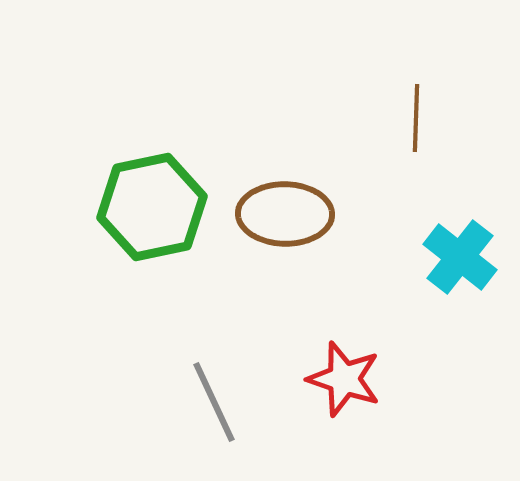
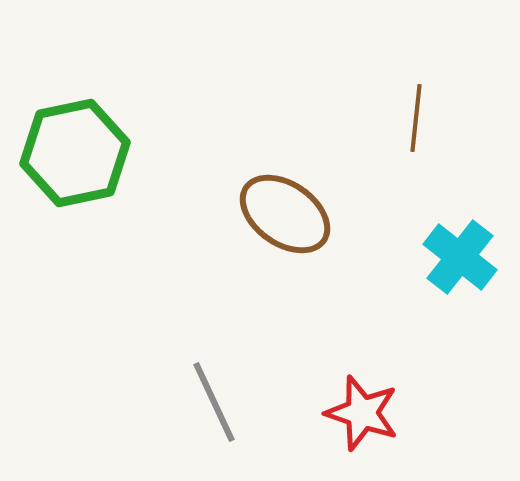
brown line: rotated 4 degrees clockwise
green hexagon: moved 77 px left, 54 px up
brown ellipse: rotated 34 degrees clockwise
red star: moved 18 px right, 34 px down
